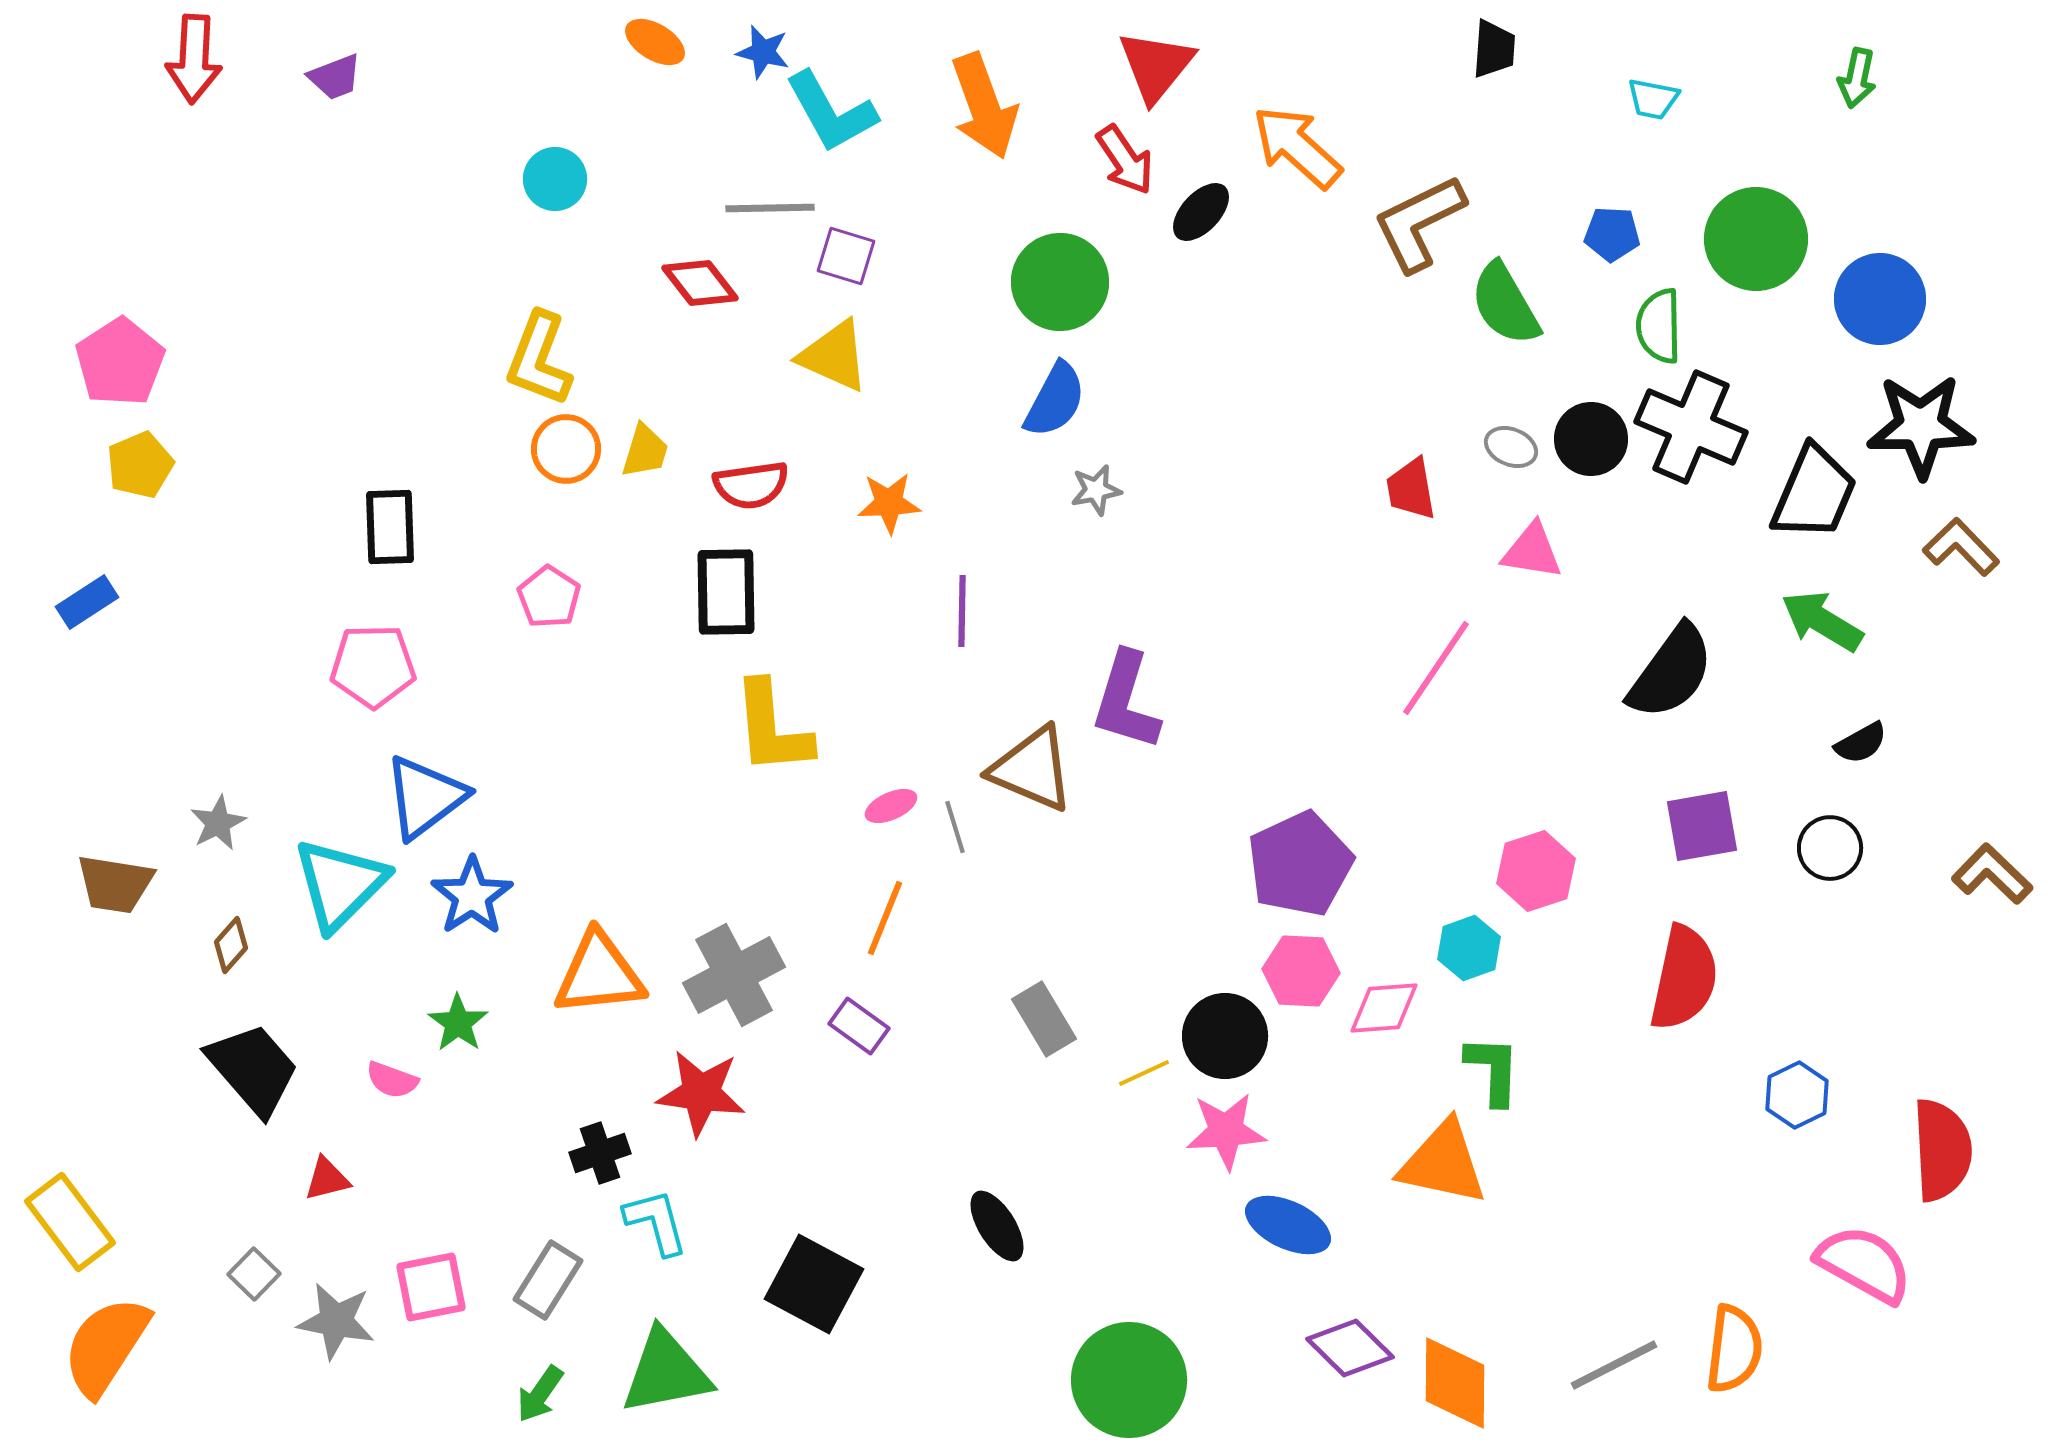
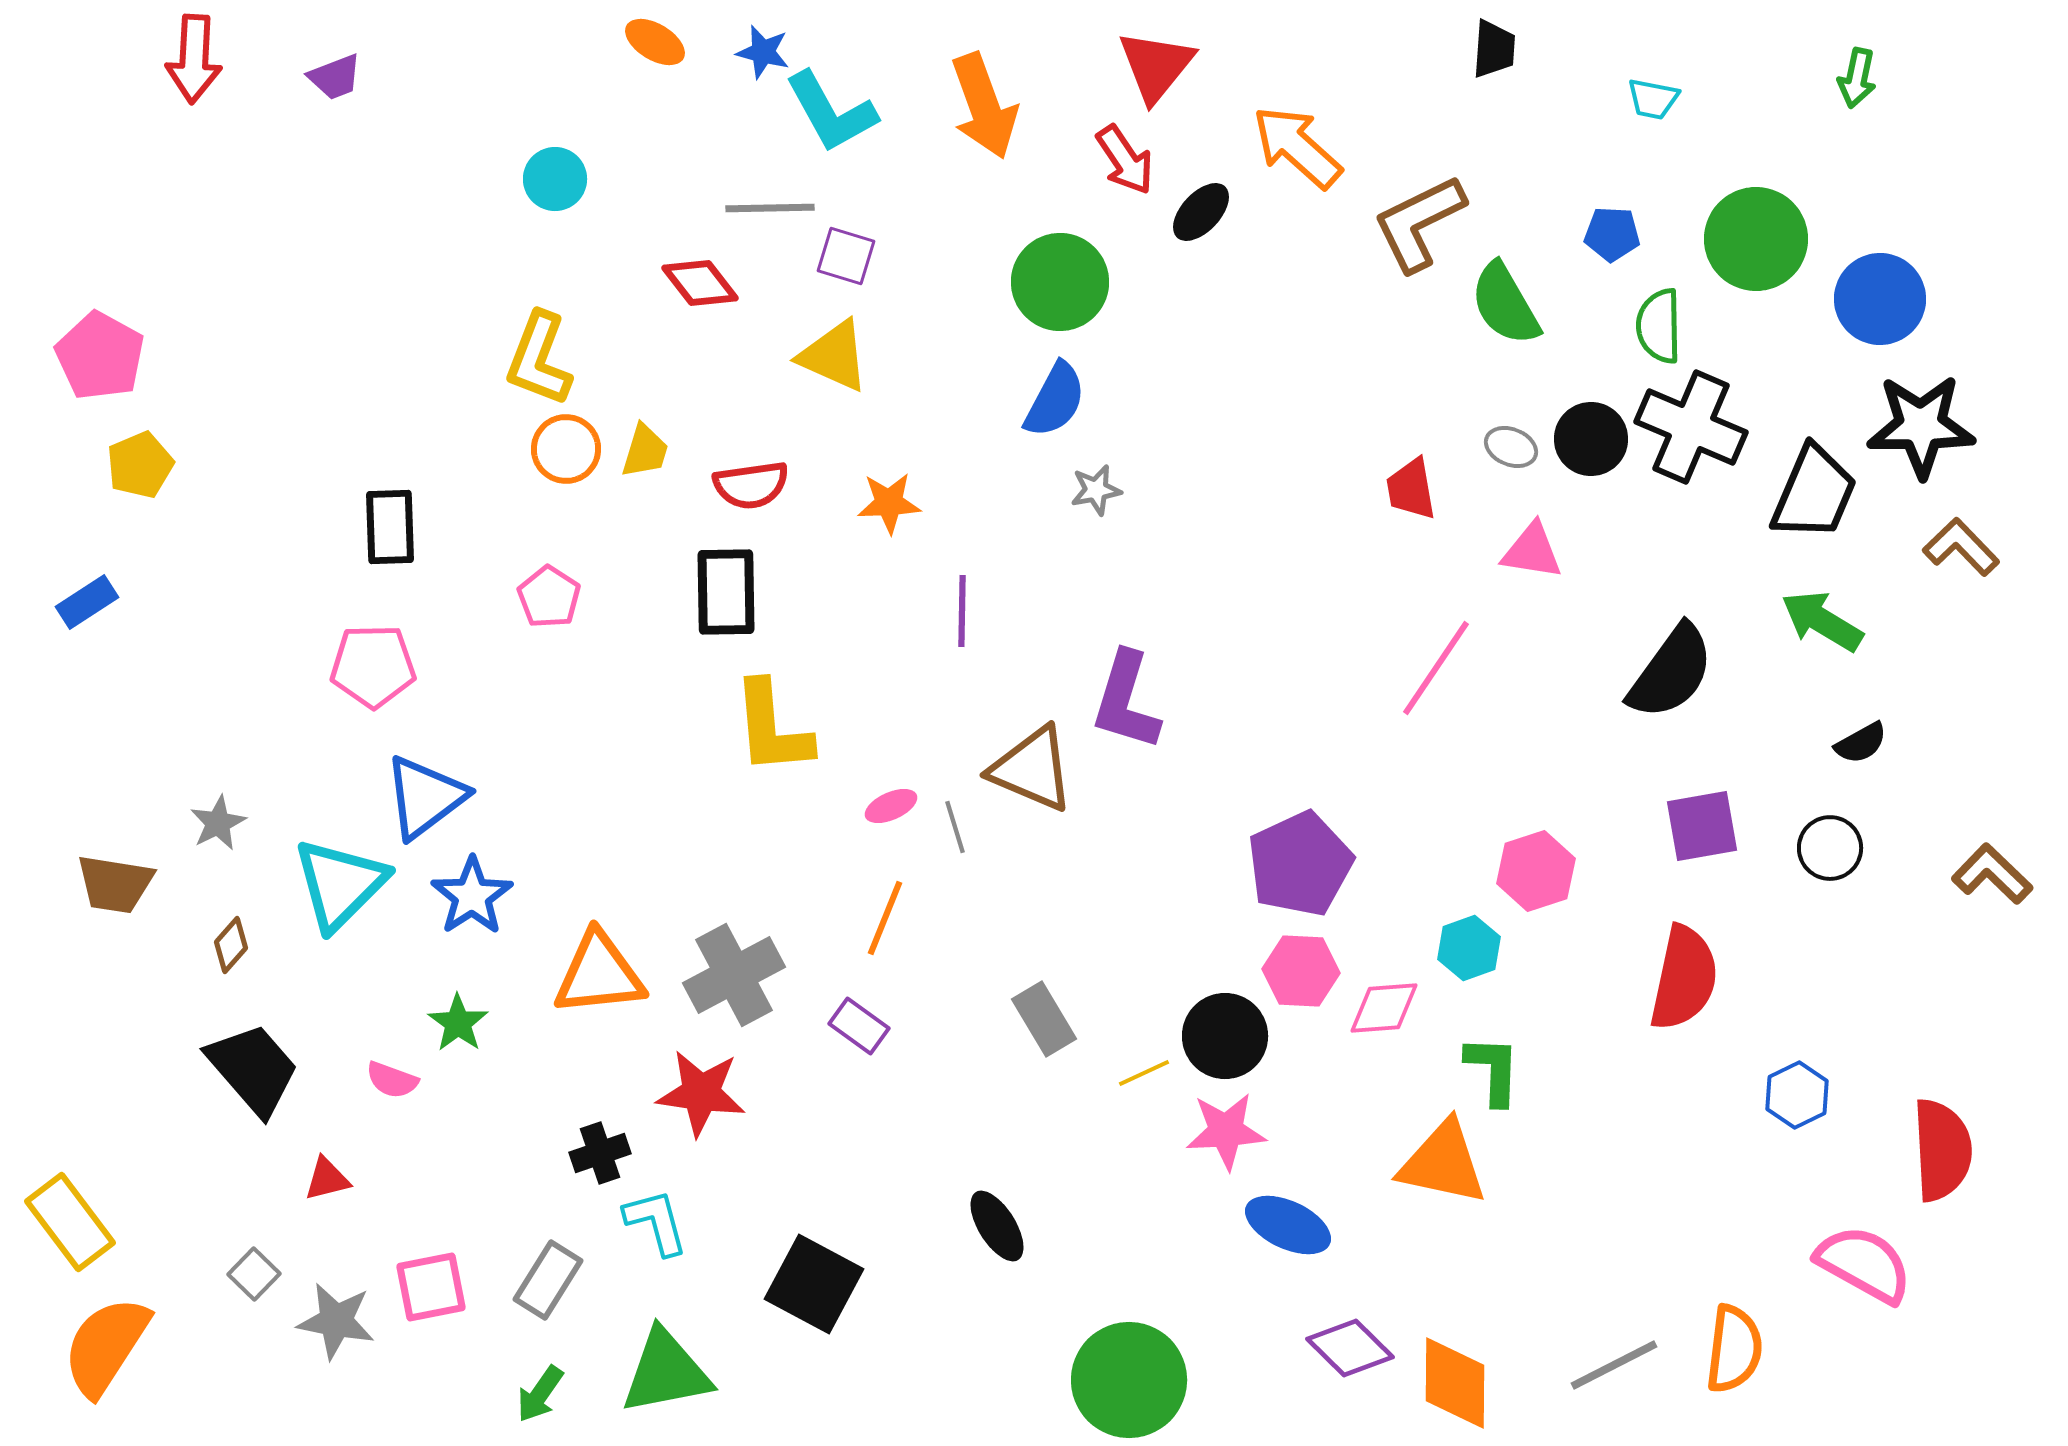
pink pentagon at (120, 362): moved 20 px left, 6 px up; rotated 10 degrees counterclockwise
